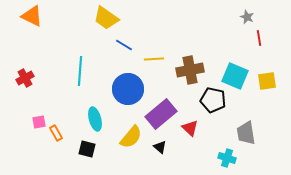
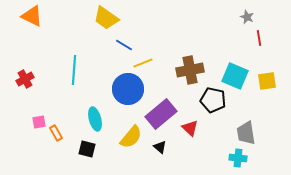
yellow line: moved 11 px left, 4 px down; rotated 18 degrees counterclockwise
cyan line: moved 6 px left, 1 px up
red cross: moved 1 px down
cyan cross: moved 11 px right; rotated 12 degrees counterclockwise
